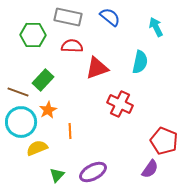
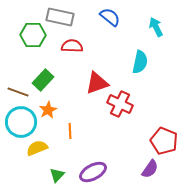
gray rectangle: moved 8 px left
red triangle: moved 15 px down
